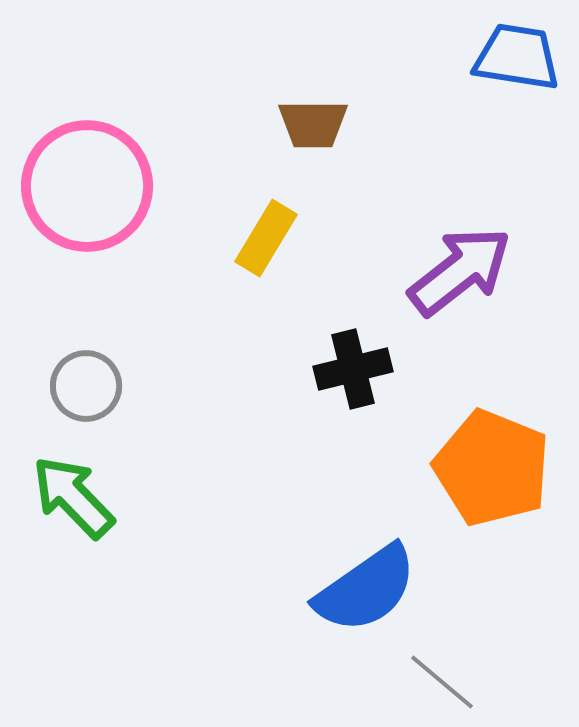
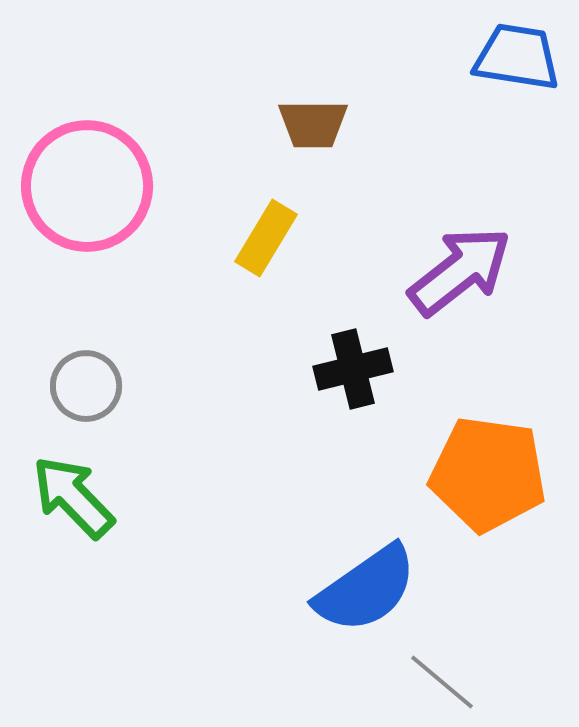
orange pentagon: moved 4 px left, 6 px down; rotated 14 degrees counterclockwise
